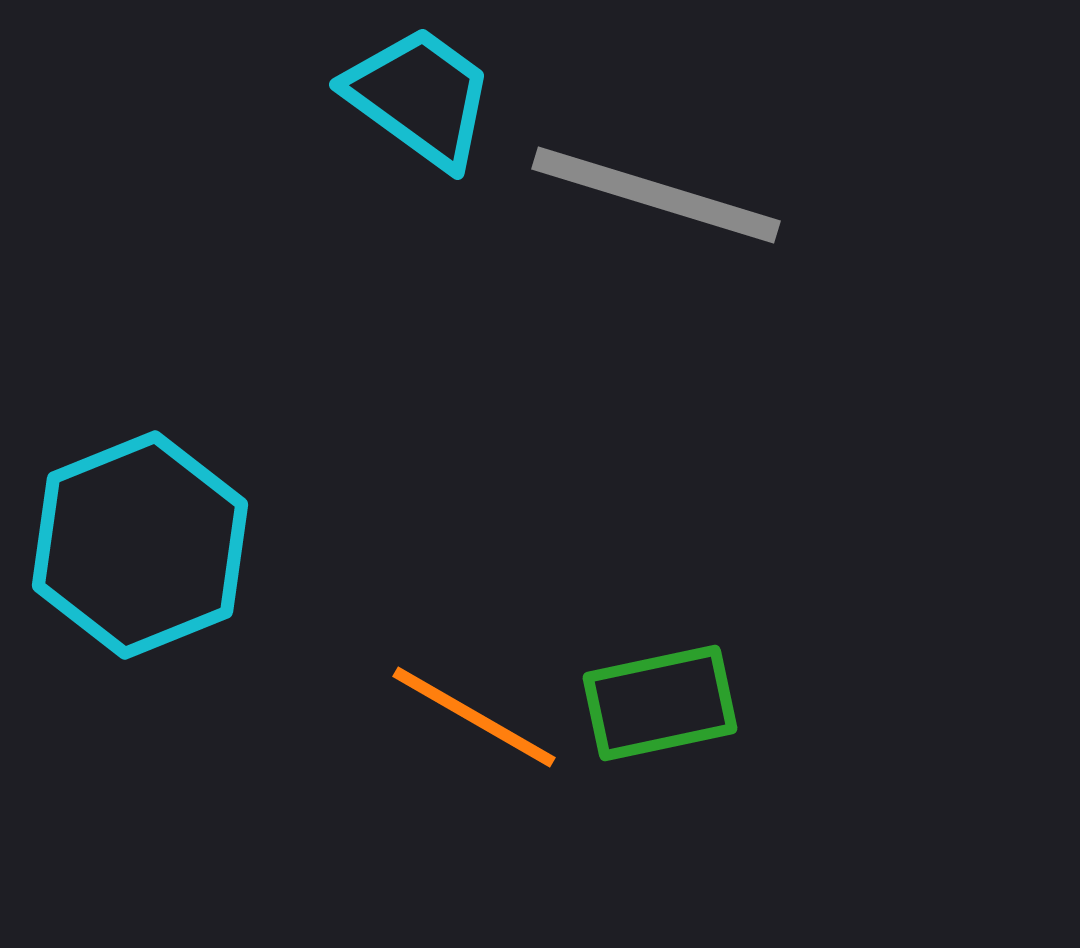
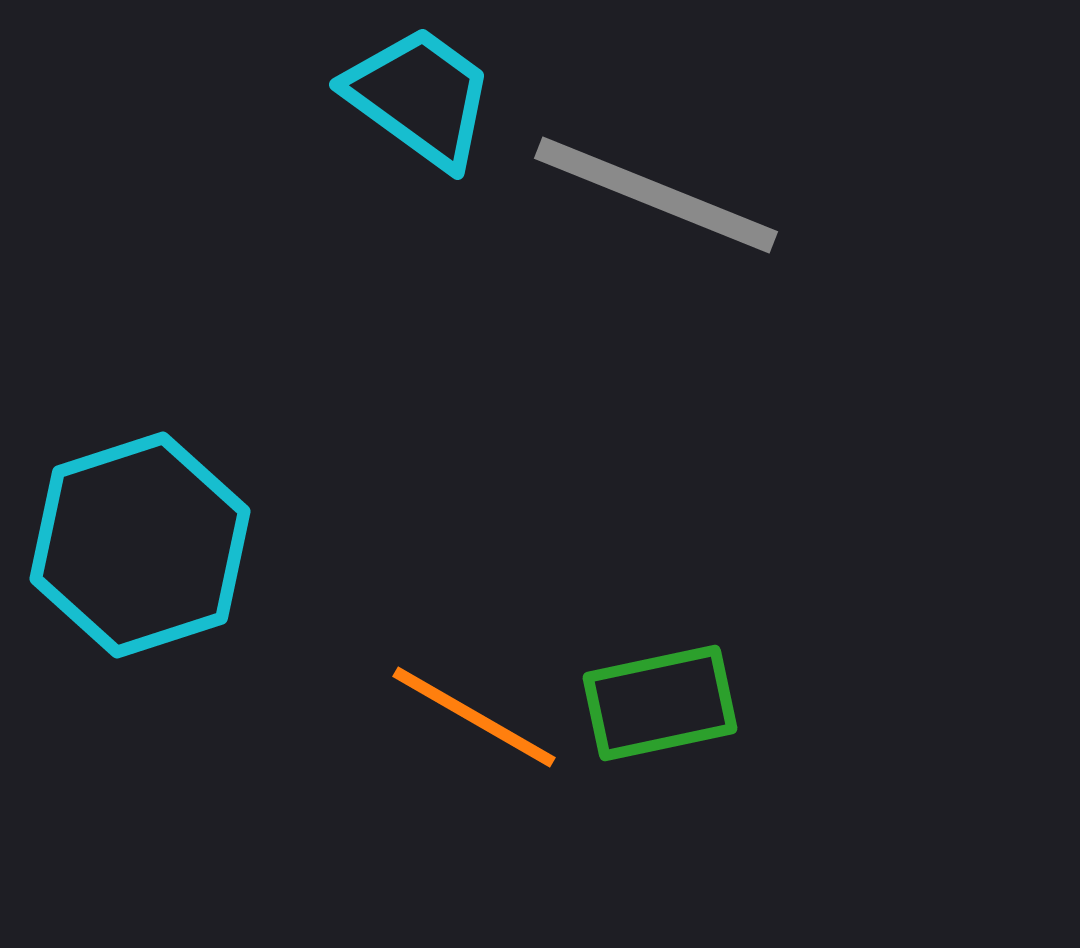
gray line: rotated 5 degrees clockwise
cyan hexagon: rotated 4 degrees clockwise
